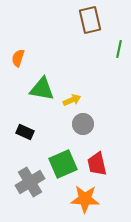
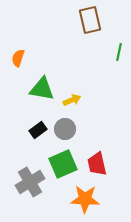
green line: moved 3 px down
gray circle: moved 18 px left, 5 px down
black rectangle: moved 13 px right, 2 px up; rotated 60 degrees counterclockwise
